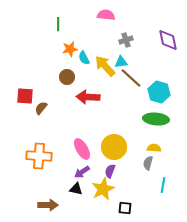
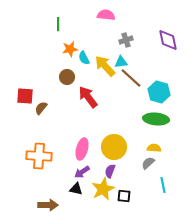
red arrow: rotated 50 degrees clockwise
pink ellipse: rotated 45 degrees clockwise
gray semicircle: rotated 32 degrees clockwise
cyan line: rotated 21 degrees counterclockwise
black square: moved 1 px left, 12 px up
